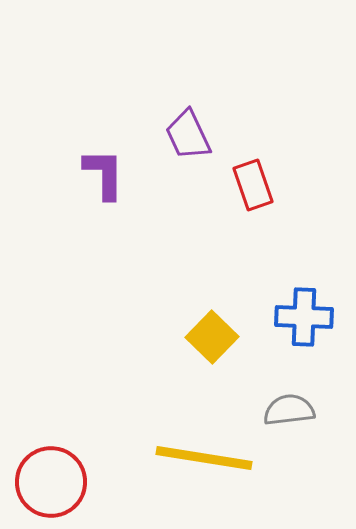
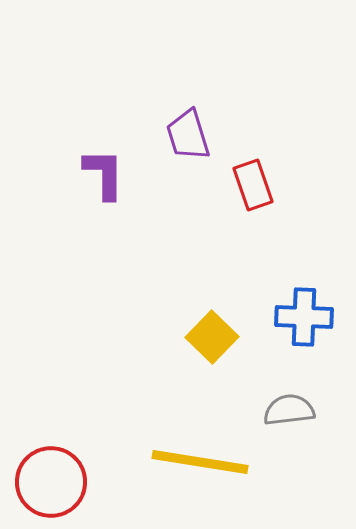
purple trapezoid: rotated 8 degrees clockwise
yellow line: moved 4 px left, 4 px down
